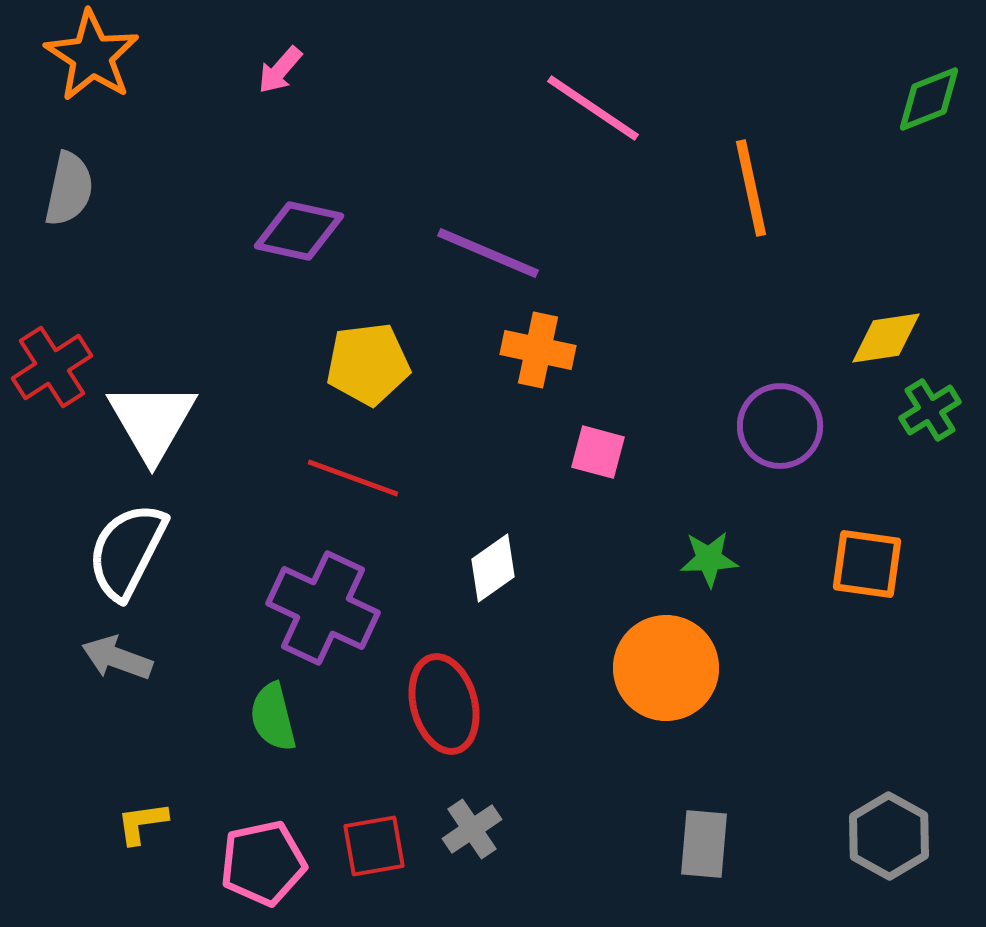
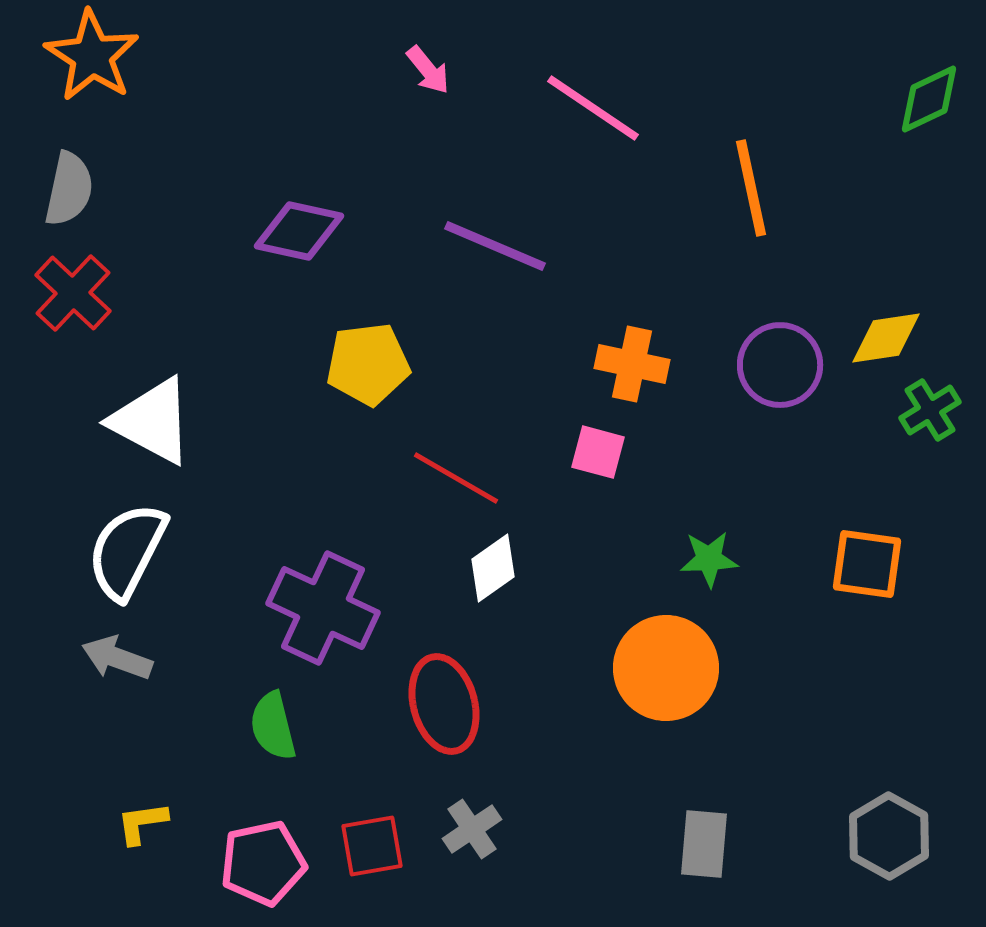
pink arrow: moved 148 px right; rotated 80 degrees counterclockwise
green diamond: rotated 4 degrees counterclockwise
purple line: moved 7 px right, 7 px up
orange cross: moved 94 px right, 14 px down
red cross: moved 21 px right, 74 px up; rotated 14 degrees counterclockwise
white triangle: rotated 32 degrees counterclockwise
purple circle: moved 61 px up
red line: moved 103 px right; rotated 10 degrees clockwise
green semicircle: moved 9 px down
red square: moved 2 px left
